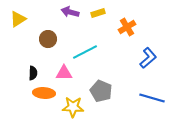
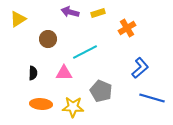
orange cross: moved 1 px down
blue L-shape: moved 8 px left, 10 px down
orange ellipse: moved 3 px left, 11 px down
